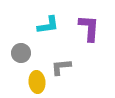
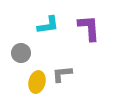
purple L-shape: rotated 8 degrees counterclockwise
gray L-shape: moved 1 px right, 7 px down
yellow ellipse: rotated 20 degrees clockwise
